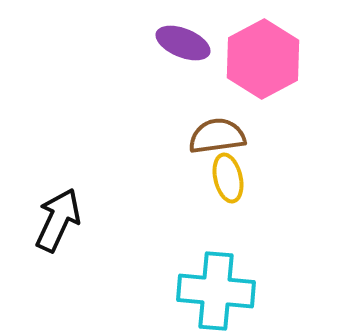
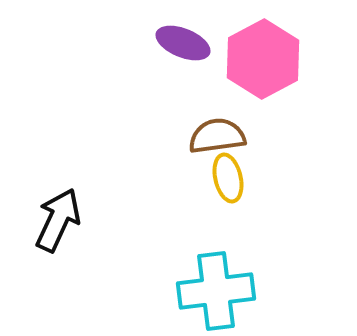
cyan cross: rotated 12 degrees counterclockwise
